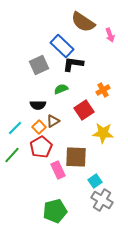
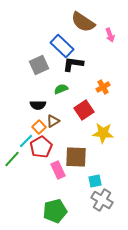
orange cross: moved 3 px up
cyan line: moved 11 px right, 13 px down
green line: moved 4 px down
cyan square: rotated 24 degrees clockwise
